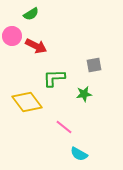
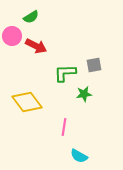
green semicircle: moved 3 px down
green L-shape: moved 11 px right, 5 px up
pink line: rotated 60 degrees clockwise
cyan semicircle: moved 2 px down
